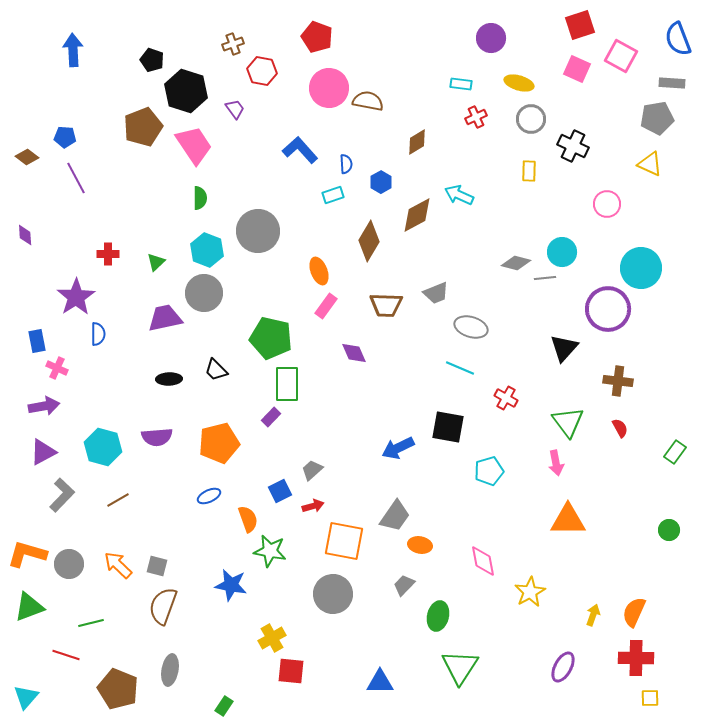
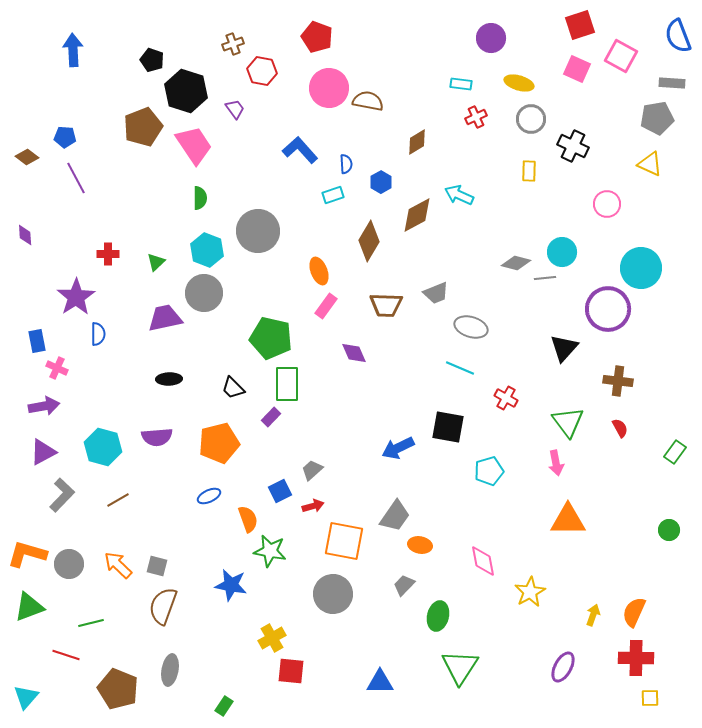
blue semicircle at (678, 39): moved 3 px up
black trapezoid at (216, 370): moved 17 px right, 18 px down
